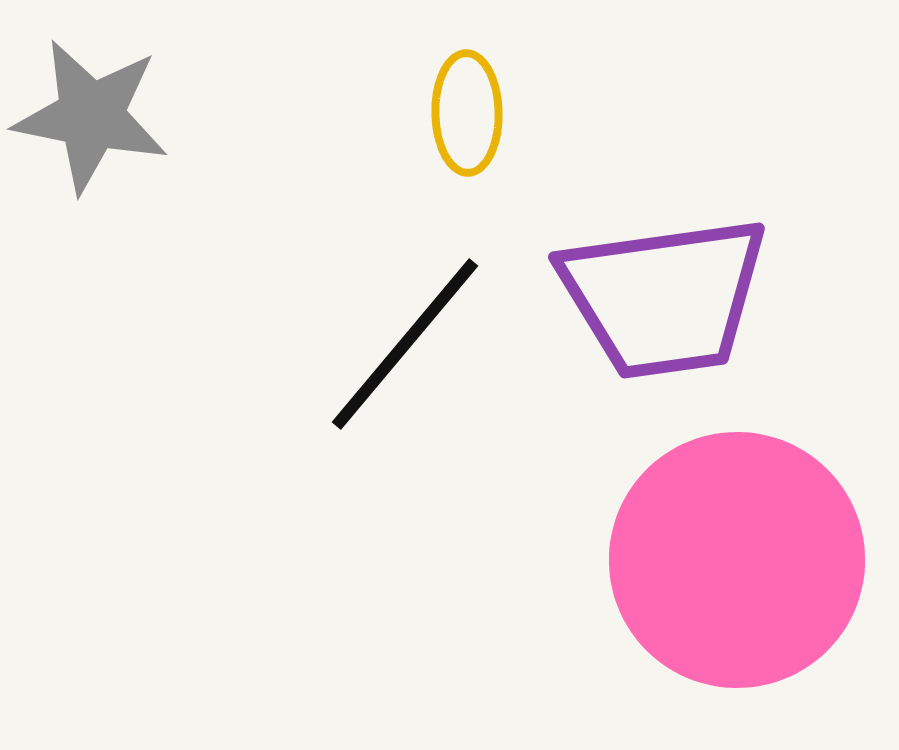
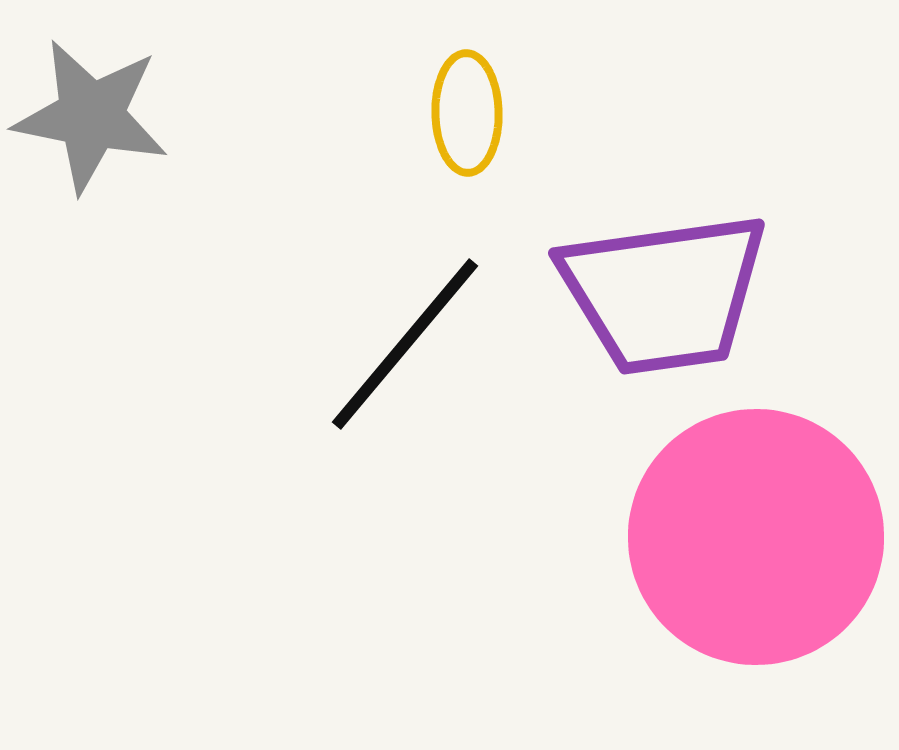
purple trapezoid: moved 4 px up
pink circle: moved 19 px right, 23 px up
